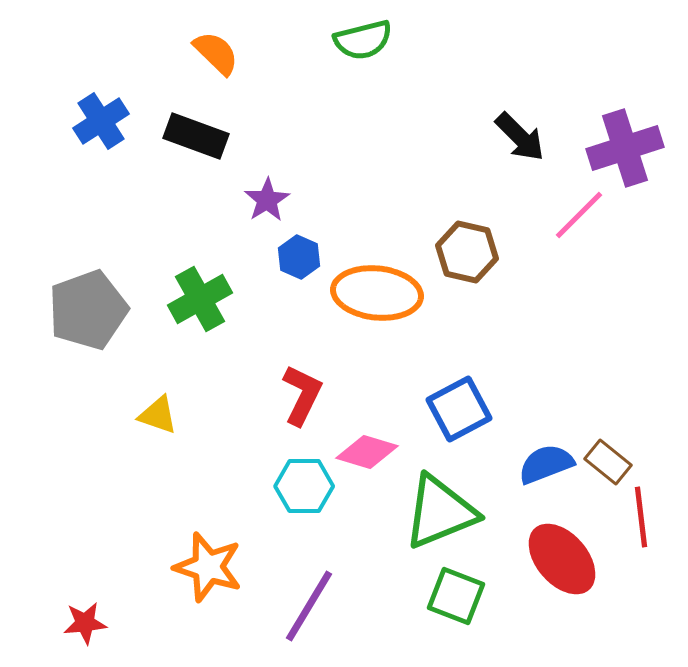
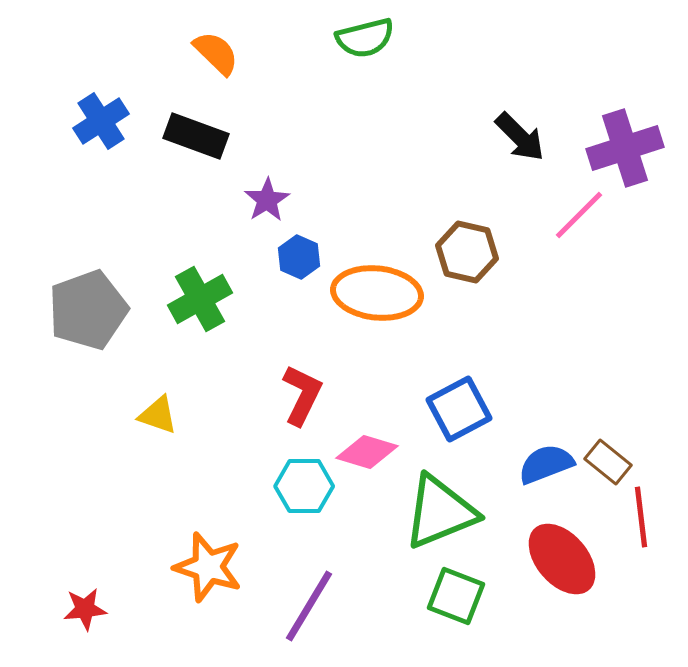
green semicircle: moved 2 px right, 2 px up
red star: moved 14 px up
